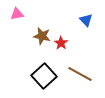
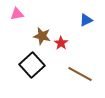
blue triangle: rotated 48 degrees clockwise
black square: moved 12 px left, 11 px up
